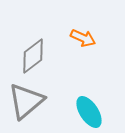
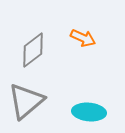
gray diamond: moved 6 px up
cyan ellipse: rotated 52 degrees counterclockwise
